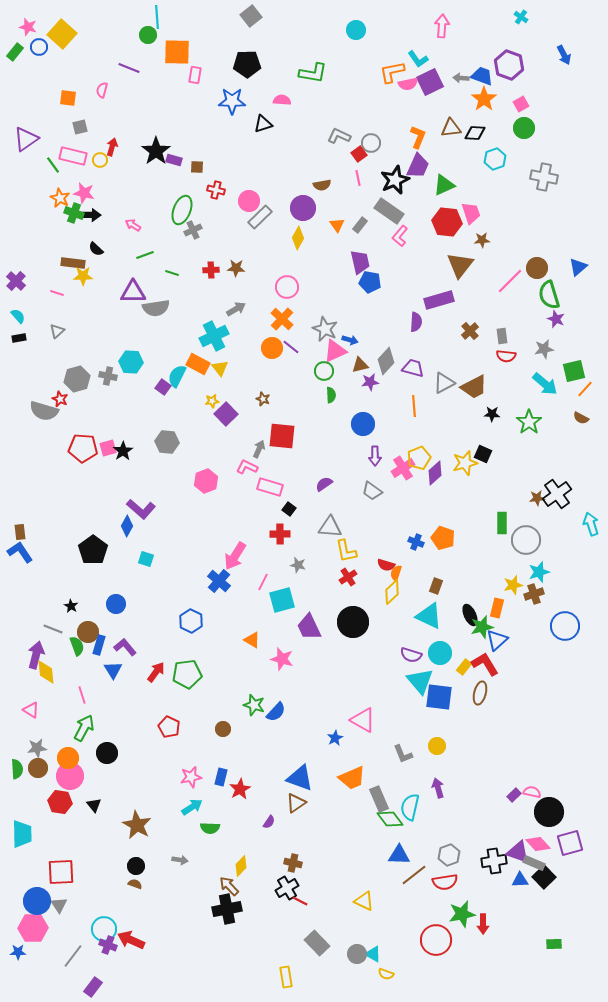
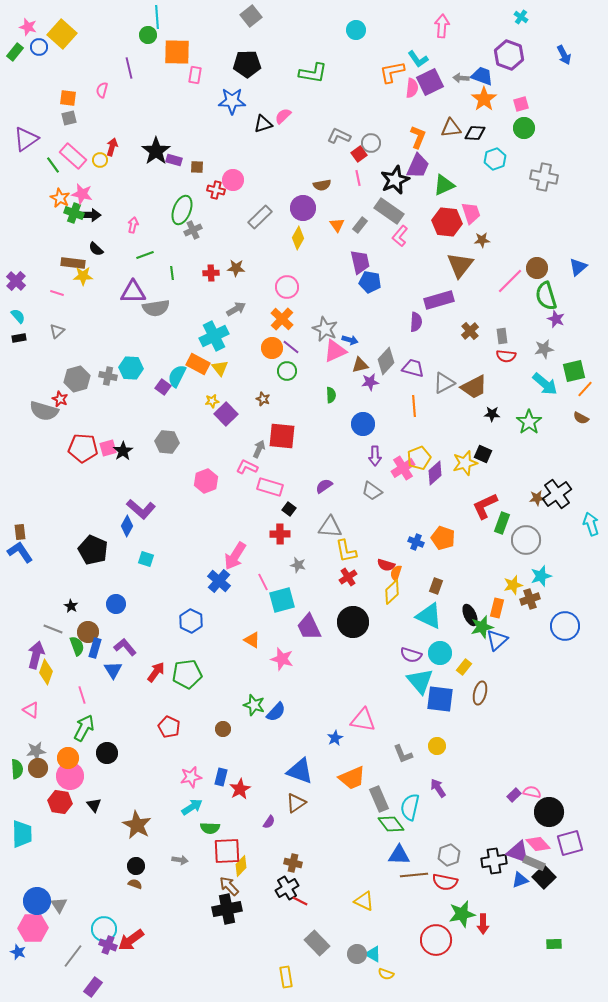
purple hexagon at (509, 65): moved 10 px up
purple line at (129, 68): rotated 55 degrees clockwise
pink semicircle at (408, 84): moved 4 px right, 4 px down; rotated 72 degrees counterclockwise
pink semicircle at (282, 100): moved 1 px right, 16 px down; rotated 48 degrees counterclockwise
pink square at (521, 104): rotated 14 degrees clockwise
gray square at (80, 127): moved 11 px left, 9 px up
pink rectangle at (73, 156): rotated 28 degrees clockwise
pink star at (84, 193): moved 2 px left, 1 px down
pink circle at (249, 201): moved 16 px left, 21 px up
pink arrow at (133, 225): rotated 70 degrees clockwise
red cross at (211, 270): moved 3 px down
green line at (172, 273): rotated 64 degrees clockwise
green semicircle at (549, 295): moved 3 px left, 1 px down
cyan hexagon at (131, 362): moved 6 px down
green circle at (324, 371): moved 37 px left
purple semicircle at (324, 484): moved 2 px down
green rectangle at (502, 523): rotated 20 degrees clockwise
black pentagon at (93, 550): rotated 12 degrees counterclockwise
cyan star at (539, 572): moved 2 px right, 4 px down
pink line at (263, 582): rotated 54 degrees counterclockwise
brown cross at (534, 594): moved 4 px left, 5 px down
blue rectangle at (99, 645): moved 4 px left, 3 px down
red L-shape at (485, 664): moved 158 px up; rotated 84 degrees counterclockwise
yellow diamond at (46, 672): rotated 25 degrees clockwise
blue square at (439, 697): moved 1 px right, 2 px down
pink triangle at (363, 720): rotated 20 degrees counterclockwise
gray star at (37, 748): moved 1 px left, 3 px down
blue triangle at (300, 778): moved 7 px up
purple arrow at (438, 788): rotated 18 degrees counterclockwise
green diamond at (390, 819): moved 1 px right, 5 px down
red square at (61, 872): moved 166 px right, 21 px up
brown line at (414, 875): rotated 32 degrees clockwise
blue triangle at (520, 880): rotated 18 degrees counterclockwise
red semicircle at (445, 882): rotated 20 degrees clockwise
red arrow at (131, 940): rotated 60 degrees counterclockwise
blue star at (18, 952): rotated 21 degrees clockwise
